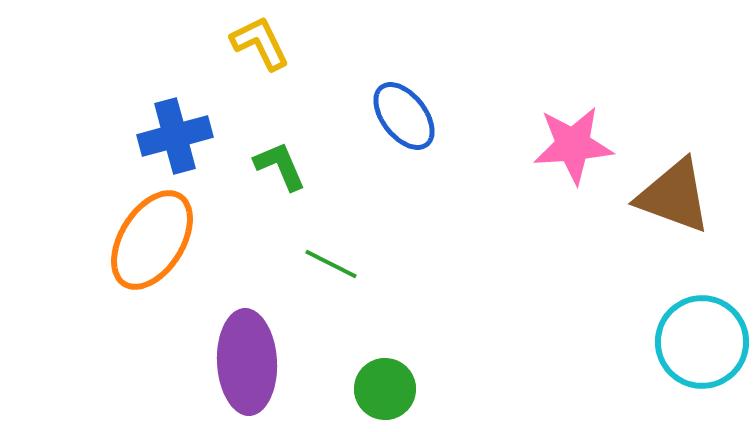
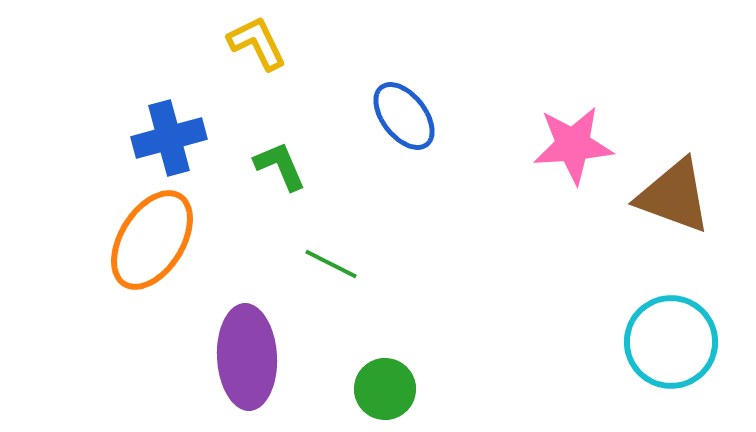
yellow L-shape: moved 3 px left
blue cross: moved 6 px left, 2 px down
cyan circle: moved 31 px left
purple ellipse: moved 5 px up
